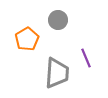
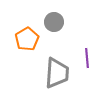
gray circle: moved 4 px left, 2 px down
purple line: moved 1 px right; rotated 18 degrees clockwise
